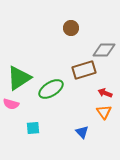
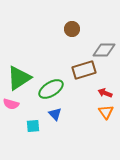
brown circle: moved 1 px right, 1 px down
orange triangle: moved 2 px right
cyan square: moved 2 px up
blue triangle: moved 27 px left, 18 px up
